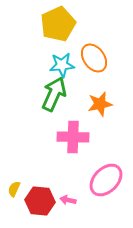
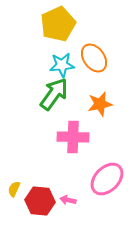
green arrow: rotated 12 degrees clockwise
pink ellipse: moved 1 px right, 1 px up
